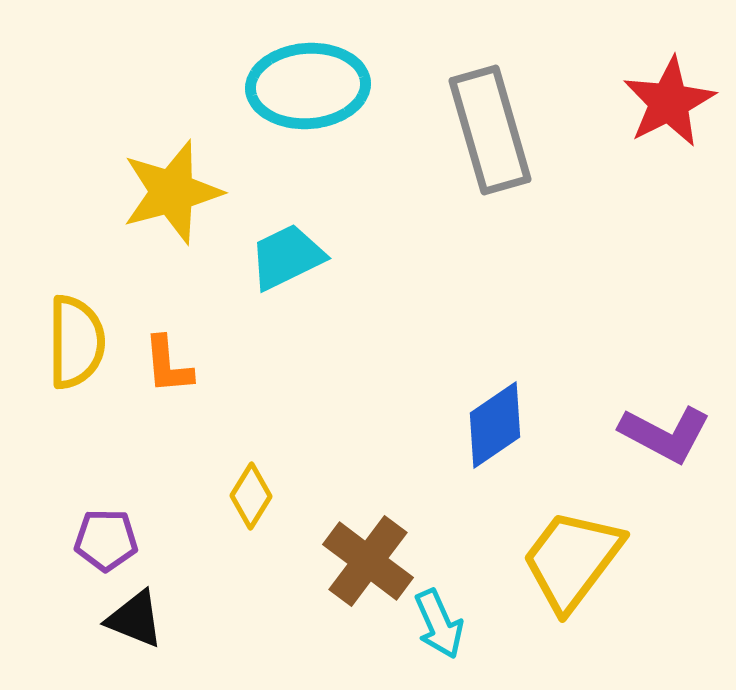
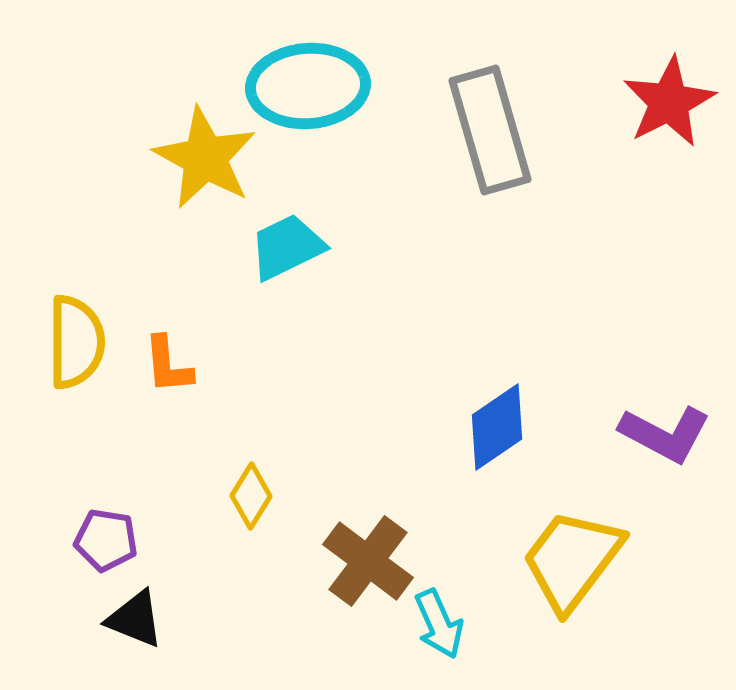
yellow star: moved 33 px right, 34 px up; rotated 28 degrees counterclockwise
cyan trapezoid: moved 10 px up
blue diamond: moved 2 px right, 2 px down
purple pentagon: rotated 8 degrees clockwise
